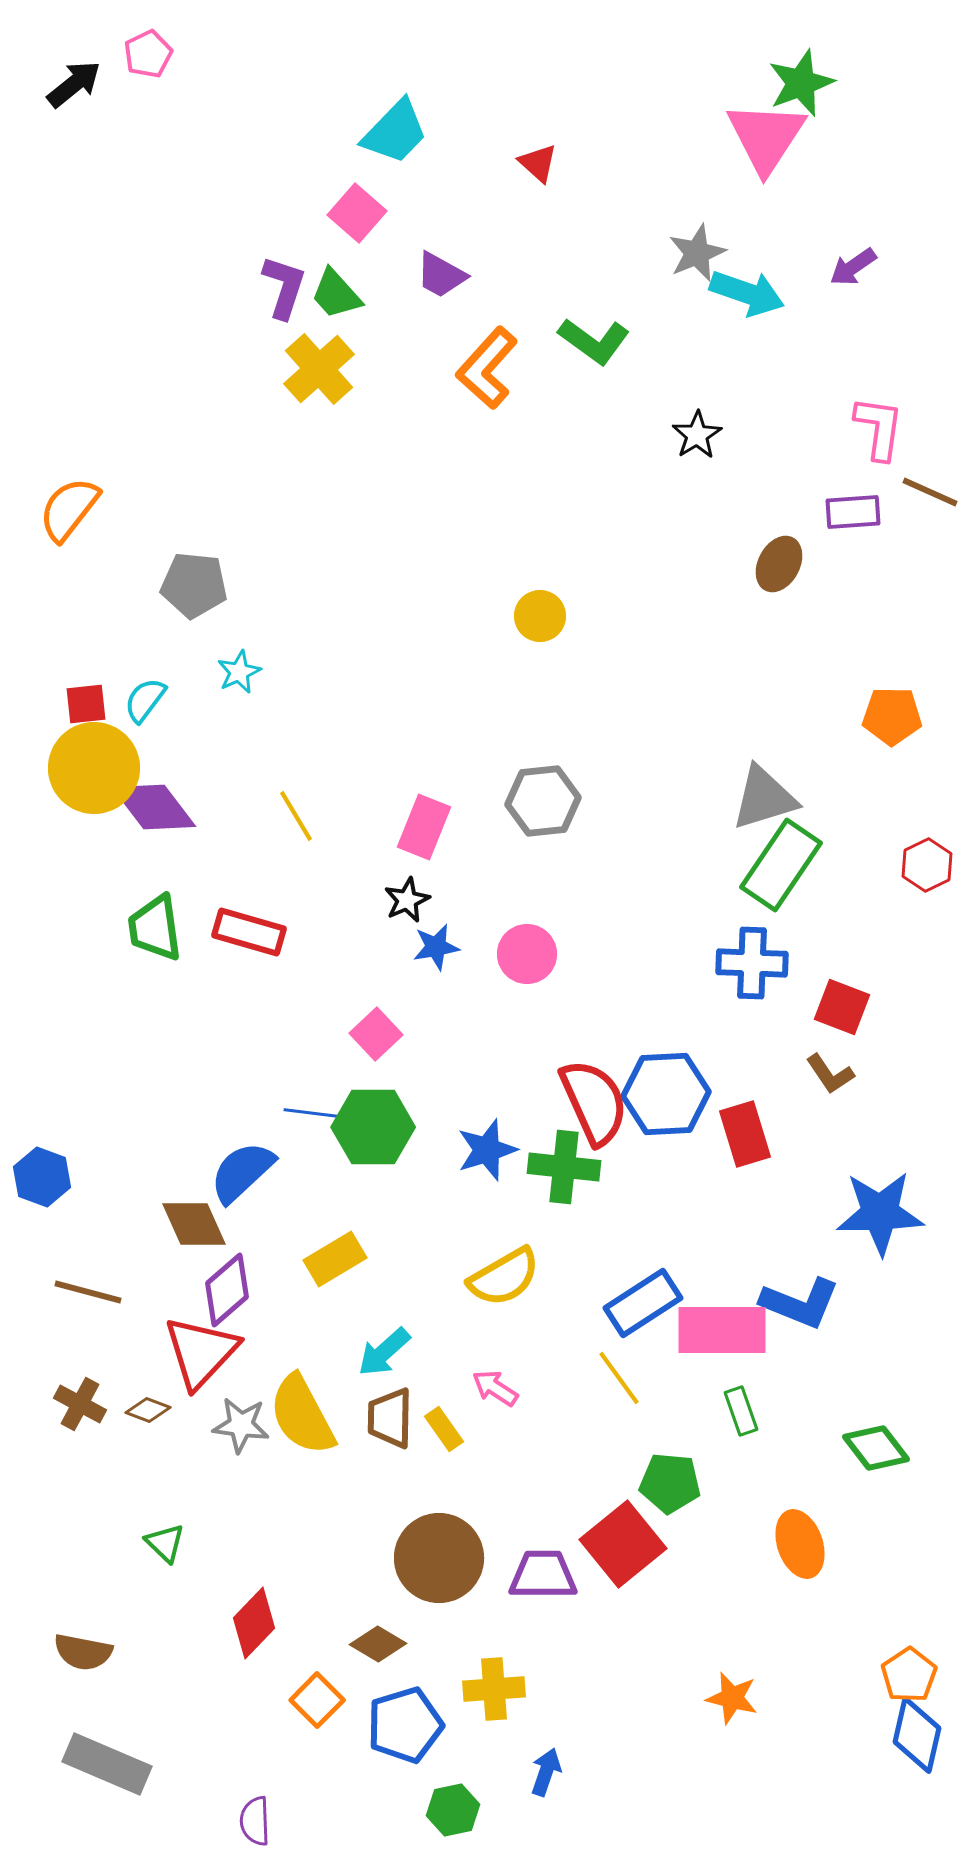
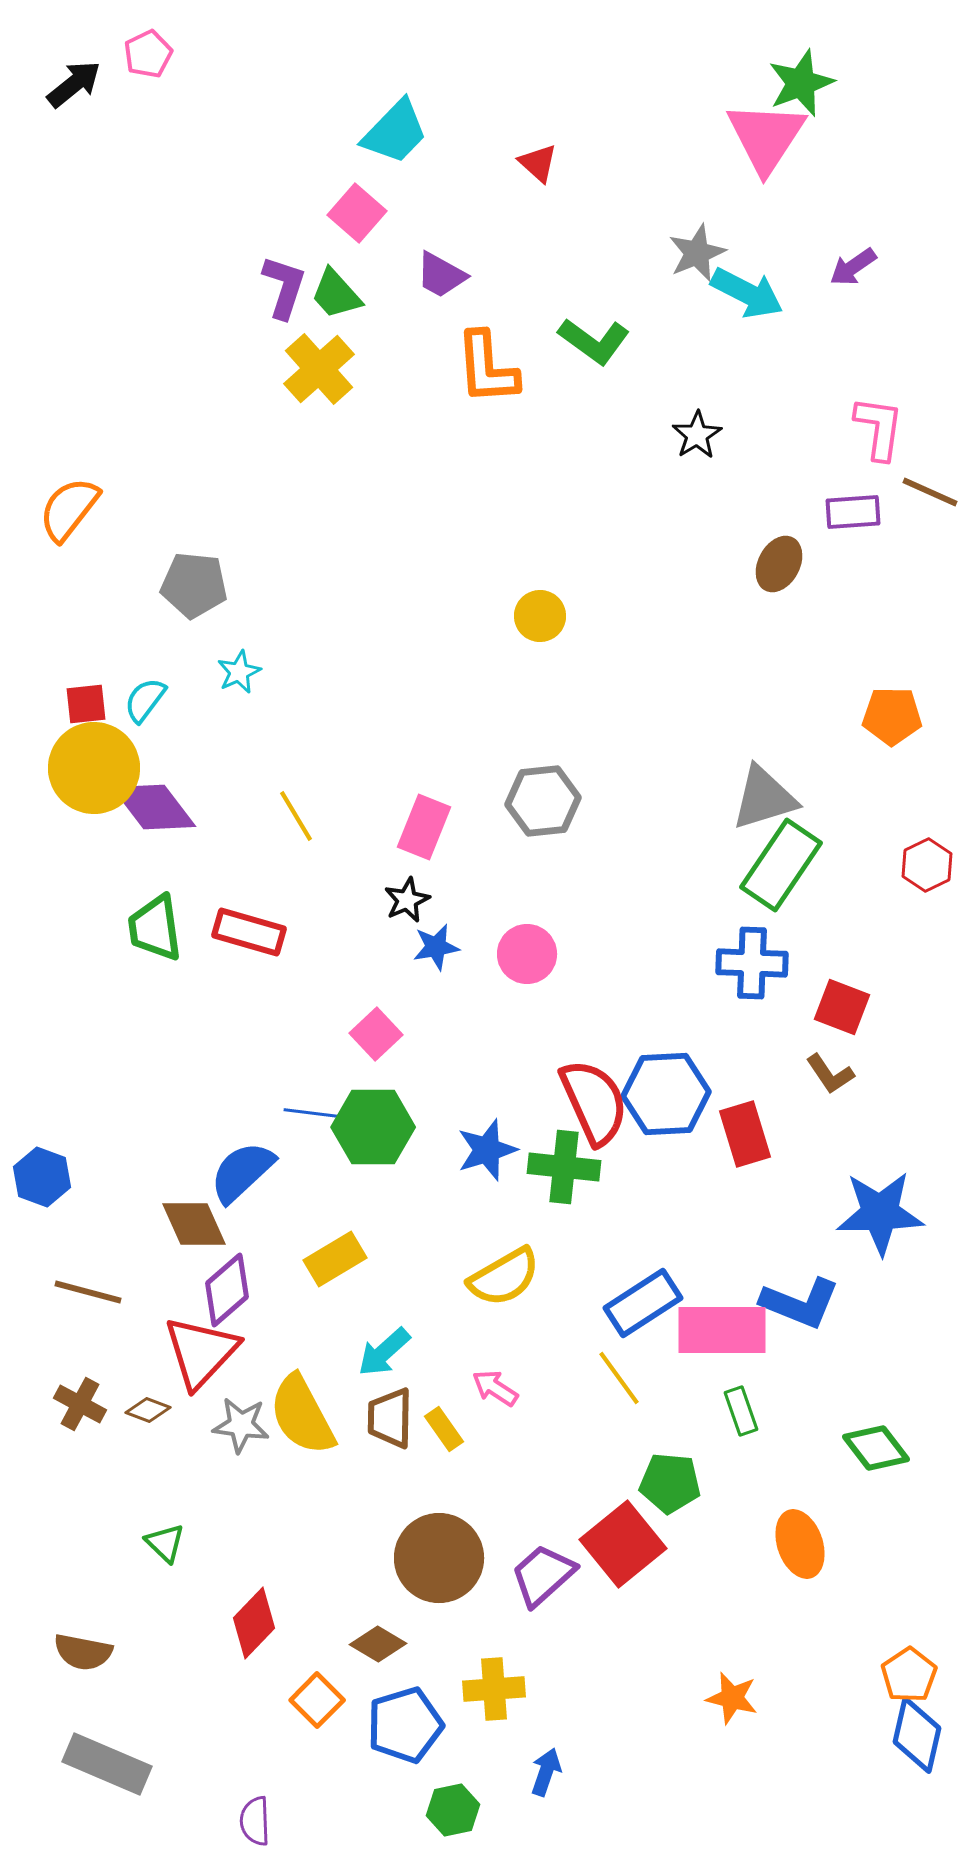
cyan arrow at (747, 293): rotated 8 degrees clockwise
orange L-shape at (487, 368): rotated 46 degrees counterclockwise
purple trapezoid at (543, 1575): rotated 42 degrees counterclockwise
